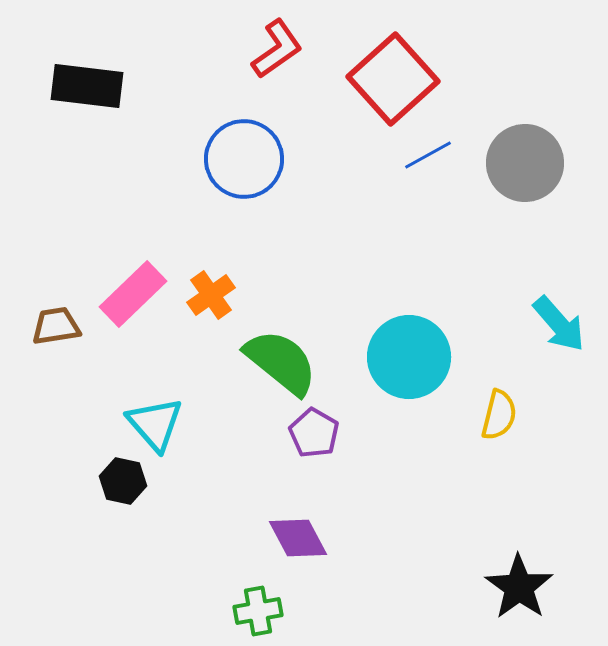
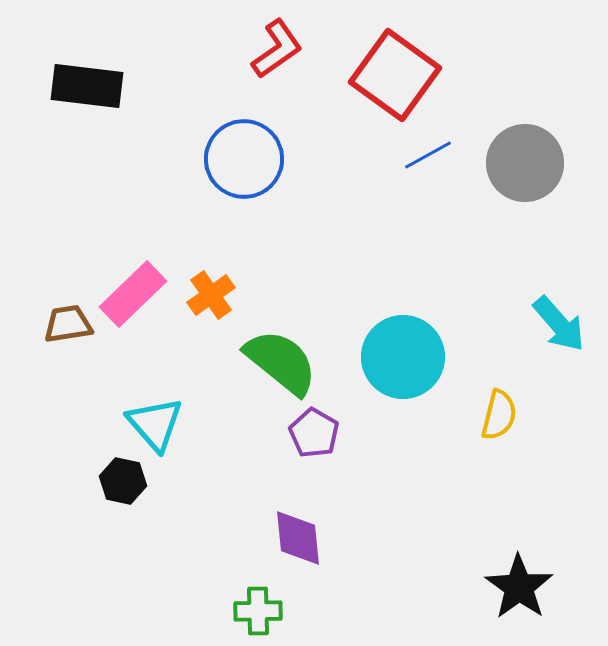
red square: moved 2 px right, 4 px up; rotated 12 degrees counterclockwise
brown trapezoid: moved 12 px right, 2 px up
cyan circle: moved 6 px left
purple diamond: rotated 22 degrees clockwise
green cross: rotated 9 degrees clockwise
